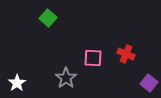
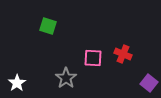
green square: moved 8 px down; rotated 24 degrees counterclockwise
red cross: moved 3 px left
